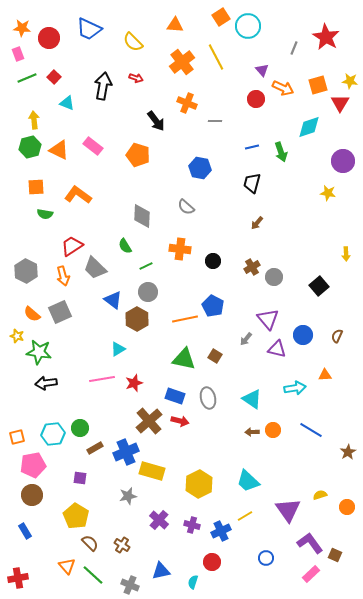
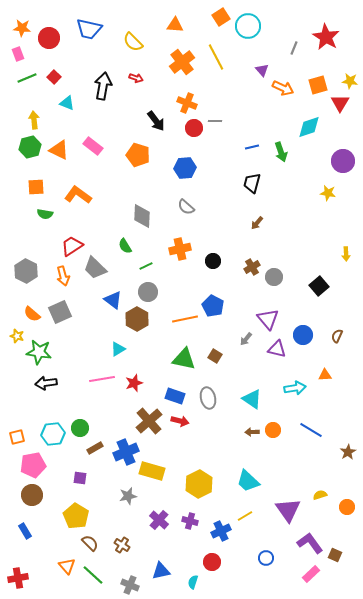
blue trapezoid at (89, 29): rotated 12 degrees counterclockwise
red circle at (256, 99): moved 62 px left, 29 px down
blue hexagon at (200, 168): moved 15 px left; rotated 15 degrees counterclockwise
orange cross at (180, 249): rotated 20 degrees counterclockwise
purple cross at (192, 525): moved 2 px left, 4 px up
